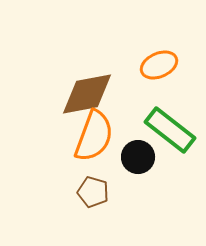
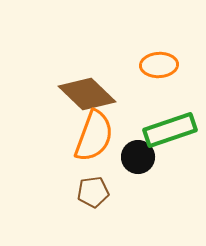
orange ellipse: rotated 21 degrees clockwise
brown diamond: rotated 54 degrees clockwise
green rectangle: rotated 57 degrees counterclockwise
brown pentagon: rotated 24 degrees counterclockwise
